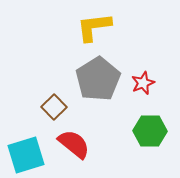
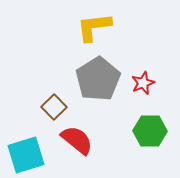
red semicircle: moved 3 px right, 4 px up
